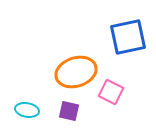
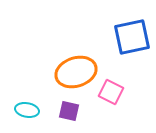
blue square: moved 4 px right
